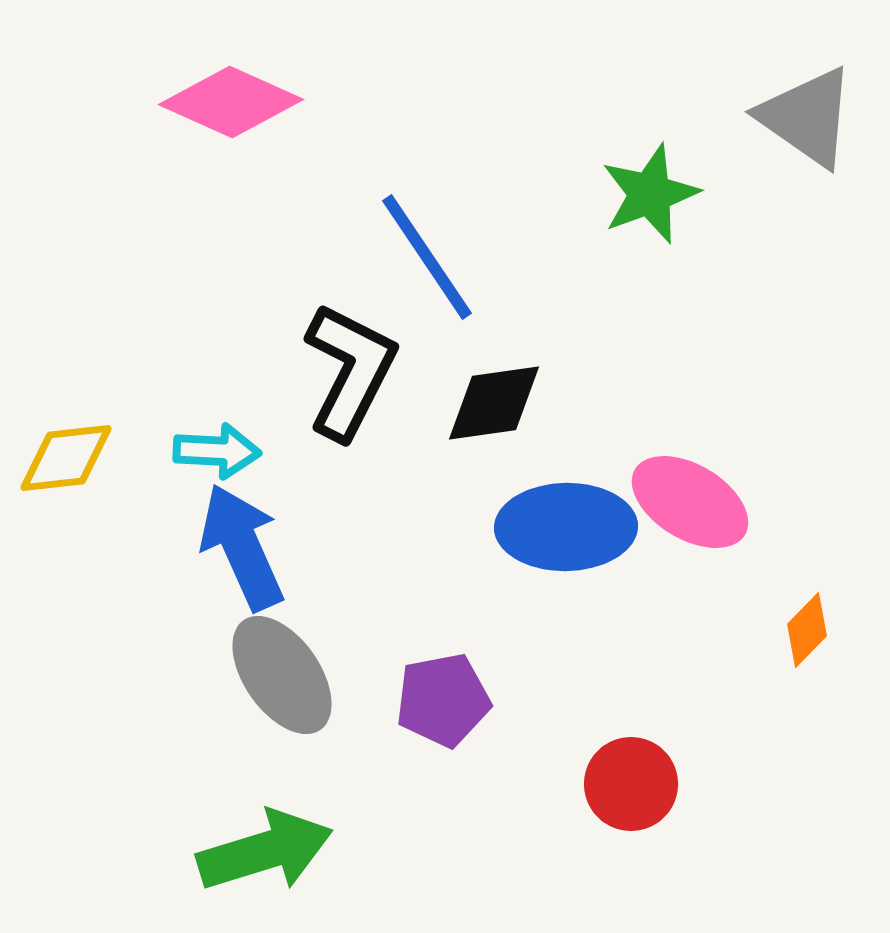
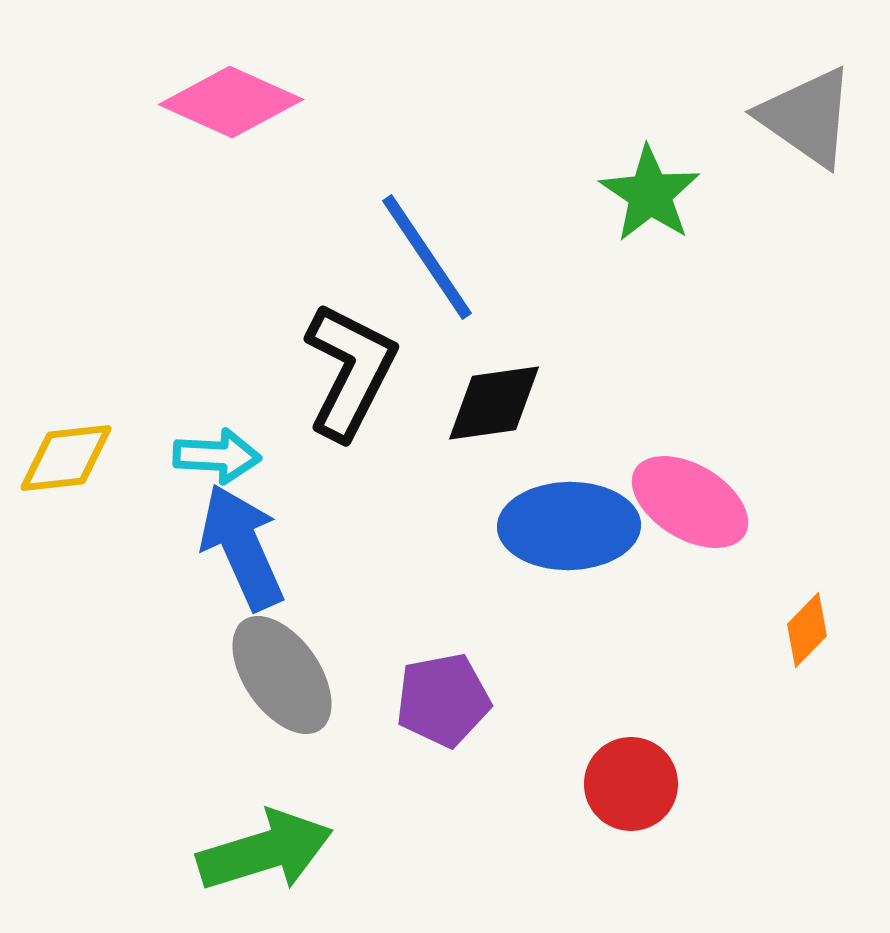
green star: rotated 18 degrees counterclockwise
cyan arrow: moved 5 px down
blue ellipse: moved 3 px right, 1 px up
